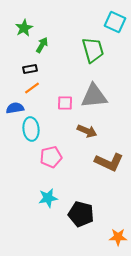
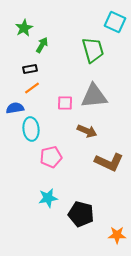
orange star: moved 1 px left, 2 px up
